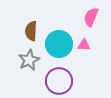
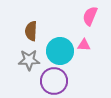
pink semicircle: moved 1 px left, 1 px up
cyan circle: moved 1 px right, 7 px down
gray star: rotated 25 degrees clockwise
purple circle: moved 5 px left
